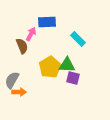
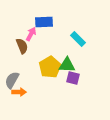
blue rectangle: moved 3 px left
